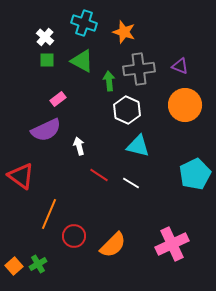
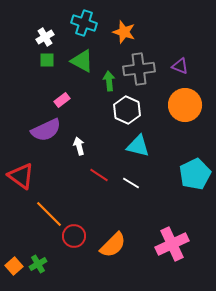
white cross: rotated 18 degrees clockwise
pink rectangle: moved 4 px right, 1 px down
orange line: rotated 68 degrees counterclockwise
